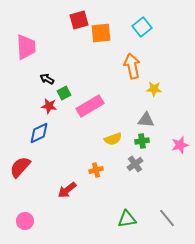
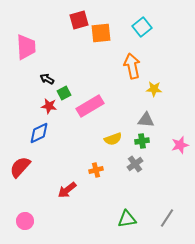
gray line: rotated 72 degrees clockwise
